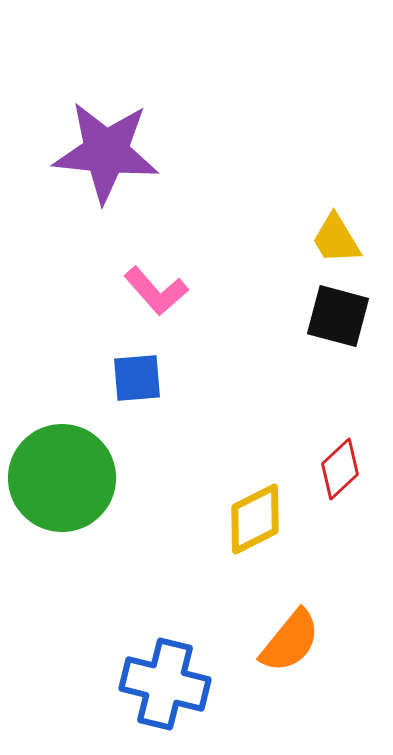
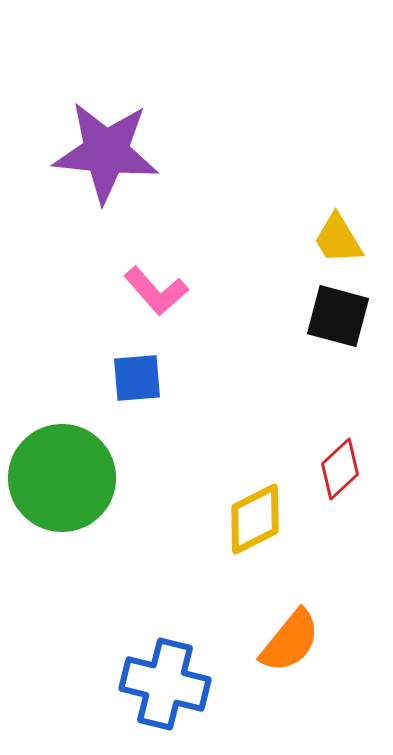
yellow trapezoid: moved 2 px right
